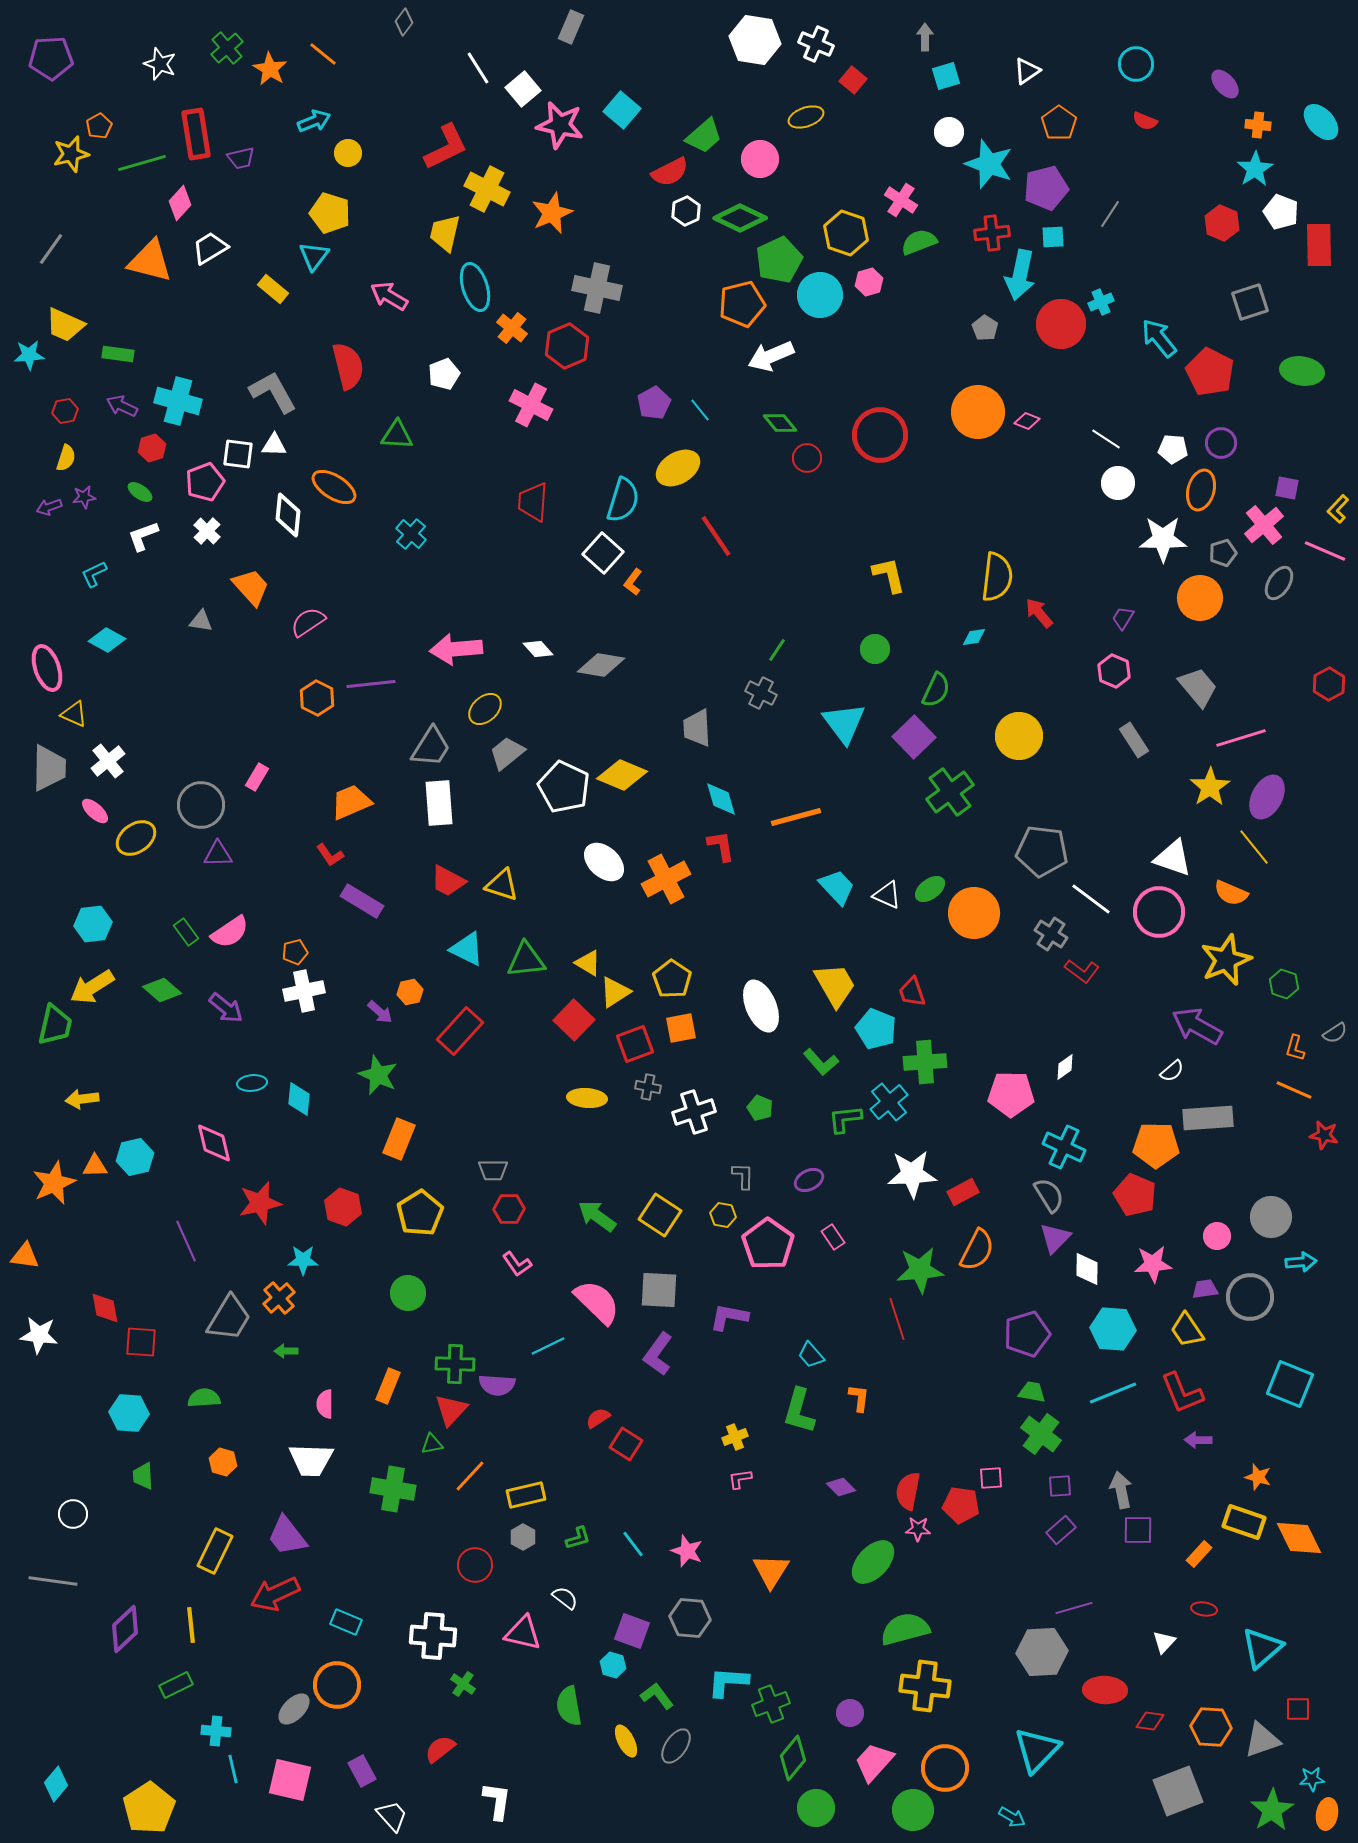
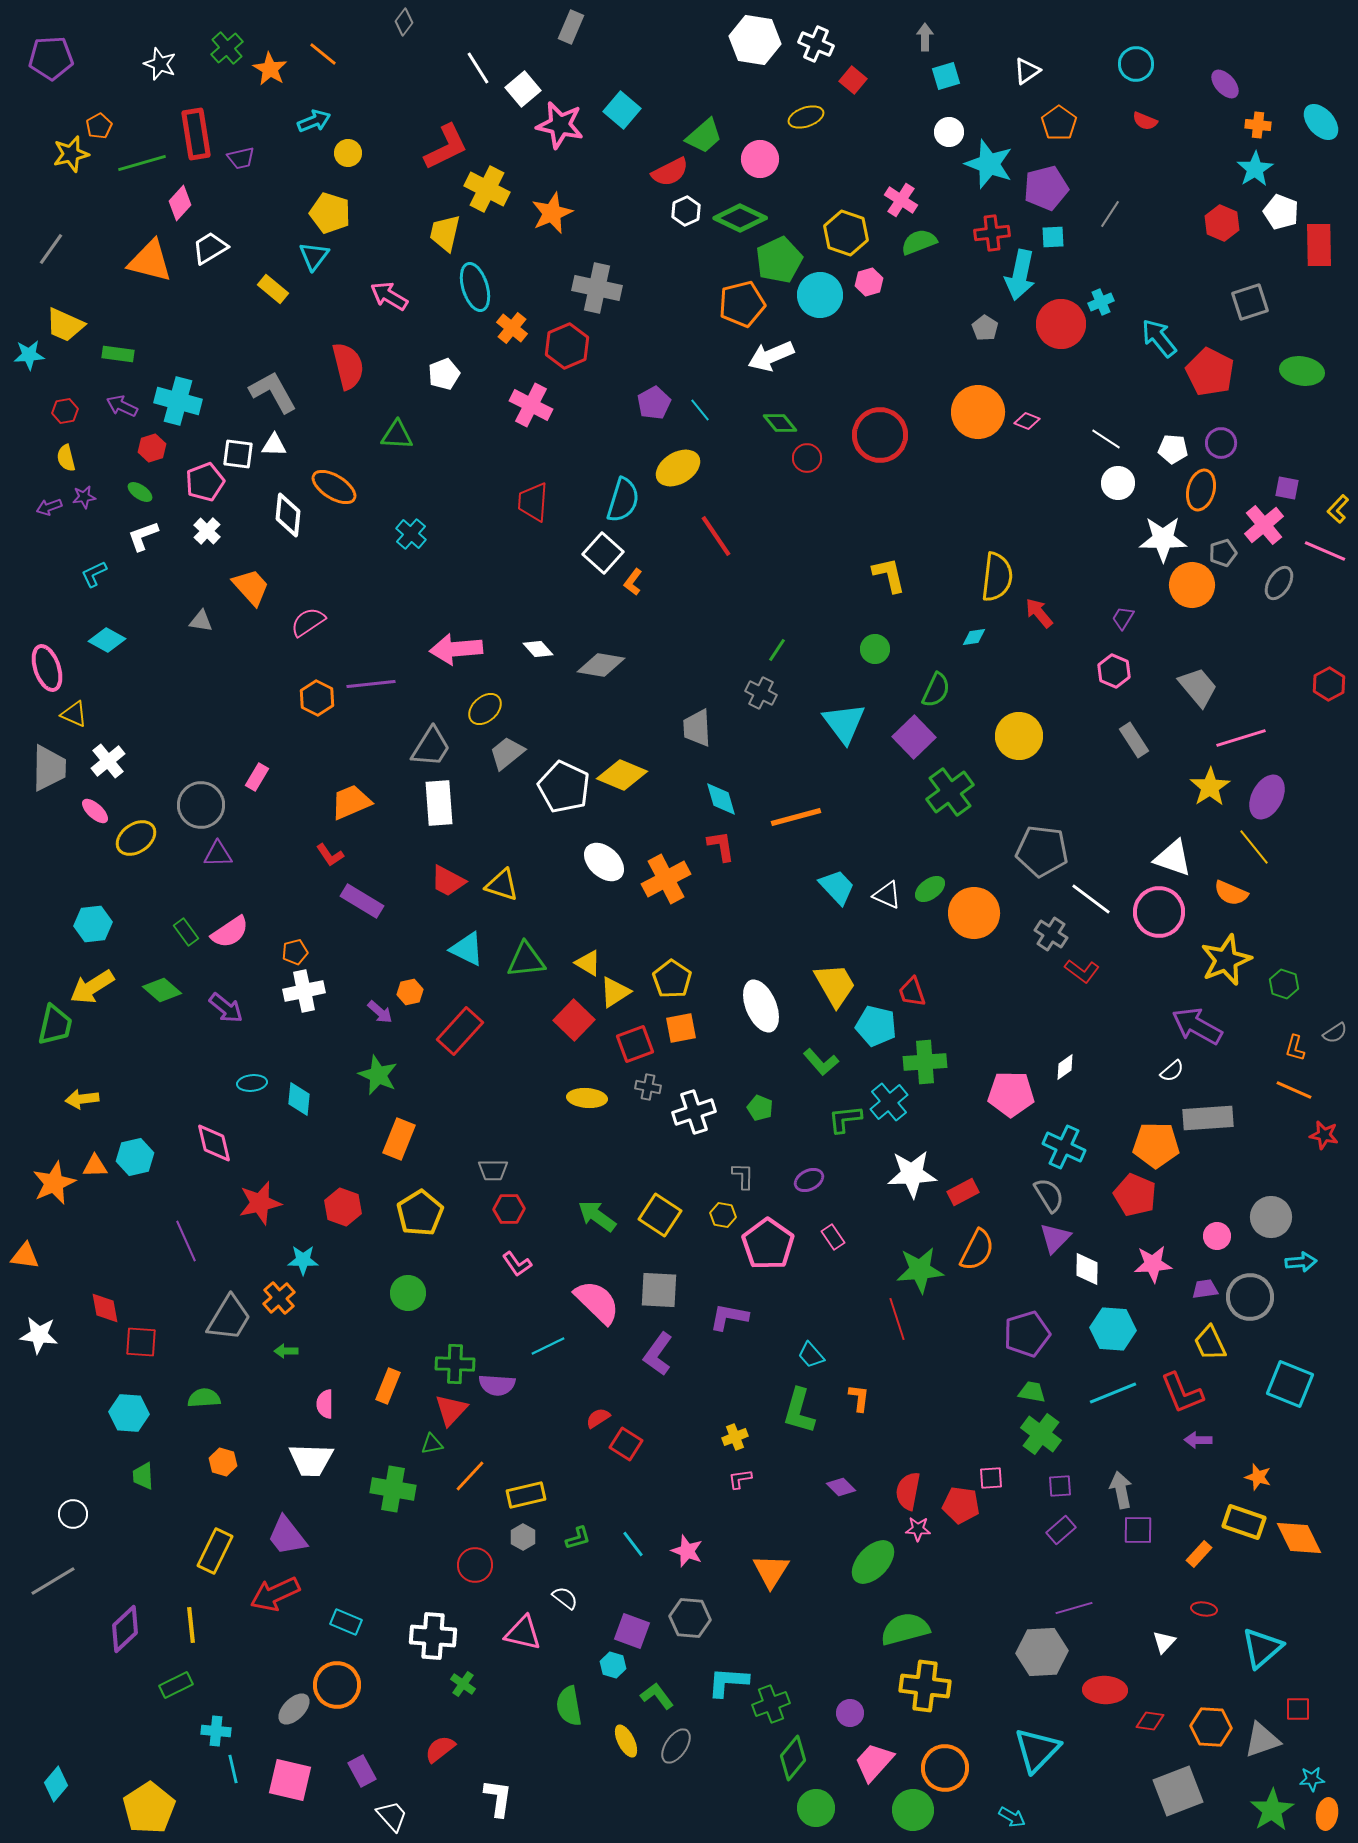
yellow semicircle at (66, 458): rotated 148 degrees clockwise
orange circle at (1200, 598): moved 8 px left, 13 px up
cyan pentagon at (876, 1029): moved 3 px up; rotated 9 degrees counterclockwise
yellow trapezoid at (1187, 1330): moved 23 px right, 13 px down; rotated 9 degrees clockwise
gray line at (53, 1581): rotated 39 degrees counterclockwise
white L-shape at (497, 1801): moved 1 px right, 3 px up
